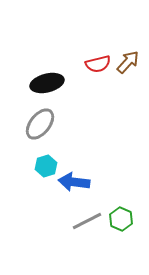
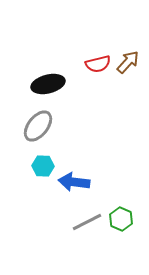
black ellipse: moved 1 px right, 1 px down
gray ellipse: moved 2 px left, 2 px down
cyan hexagon: moved 3 px left; rotated 20 degrees clockwise
gray line: moved 1 px down
